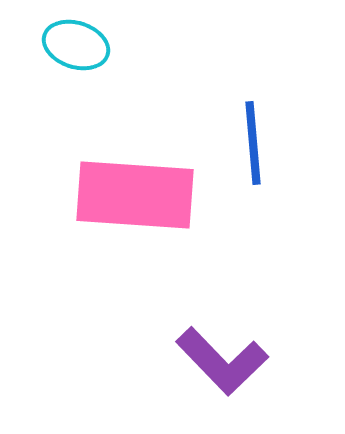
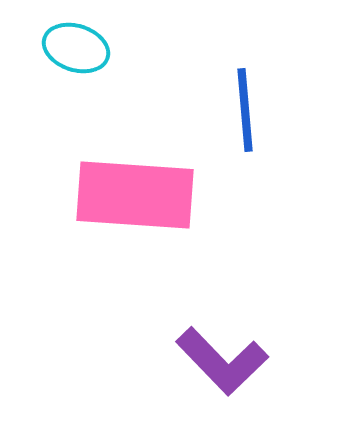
cyan ellipse: moved 3 px down
blue line: moved 8 px left, 33 px up
